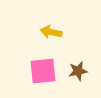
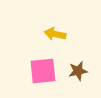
yellow arrow: moved 4 px right, 2 px down
